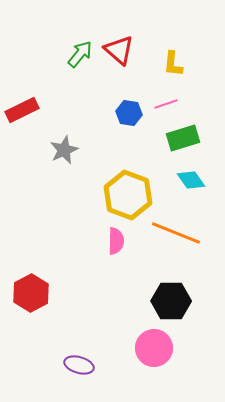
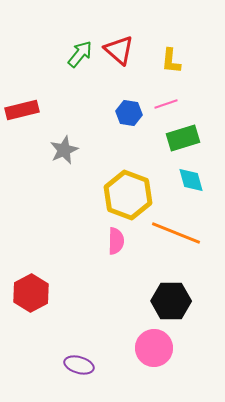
yellow L-shape: moved 2 px left, 3 px up
red rectangle: rotated 12 degrees clockwise
cyan diamond: rotated 20 degrees clockwise
